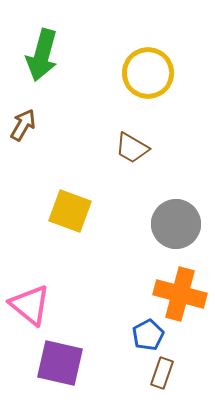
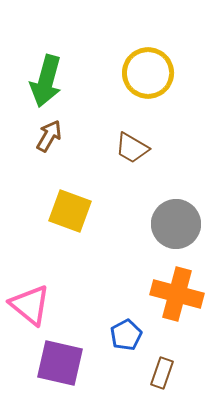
green arrow: moved 4 px right, 26 px down
brown arrow: moved 26 px right, 11 px down
orange cross: moved 3 px left
blue pentagon: moved 22 px left
